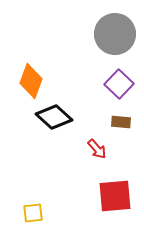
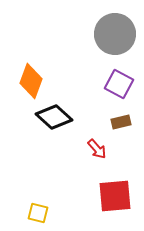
purple square: rotated 16 degrees counterclockwise
brown rectangle: rotated 18 degrees counterclockwise
yellow square: moved 5 px right; rotated 20 degrees clockwise
